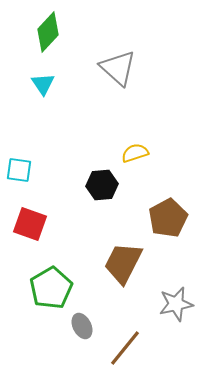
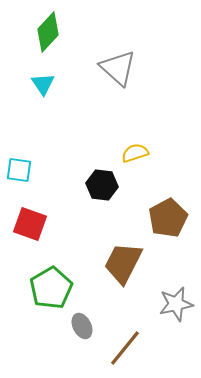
black hexagon: rotated 12 degrees clockwise
